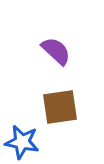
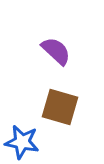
brown square: rotated 24 degrees clockwise
